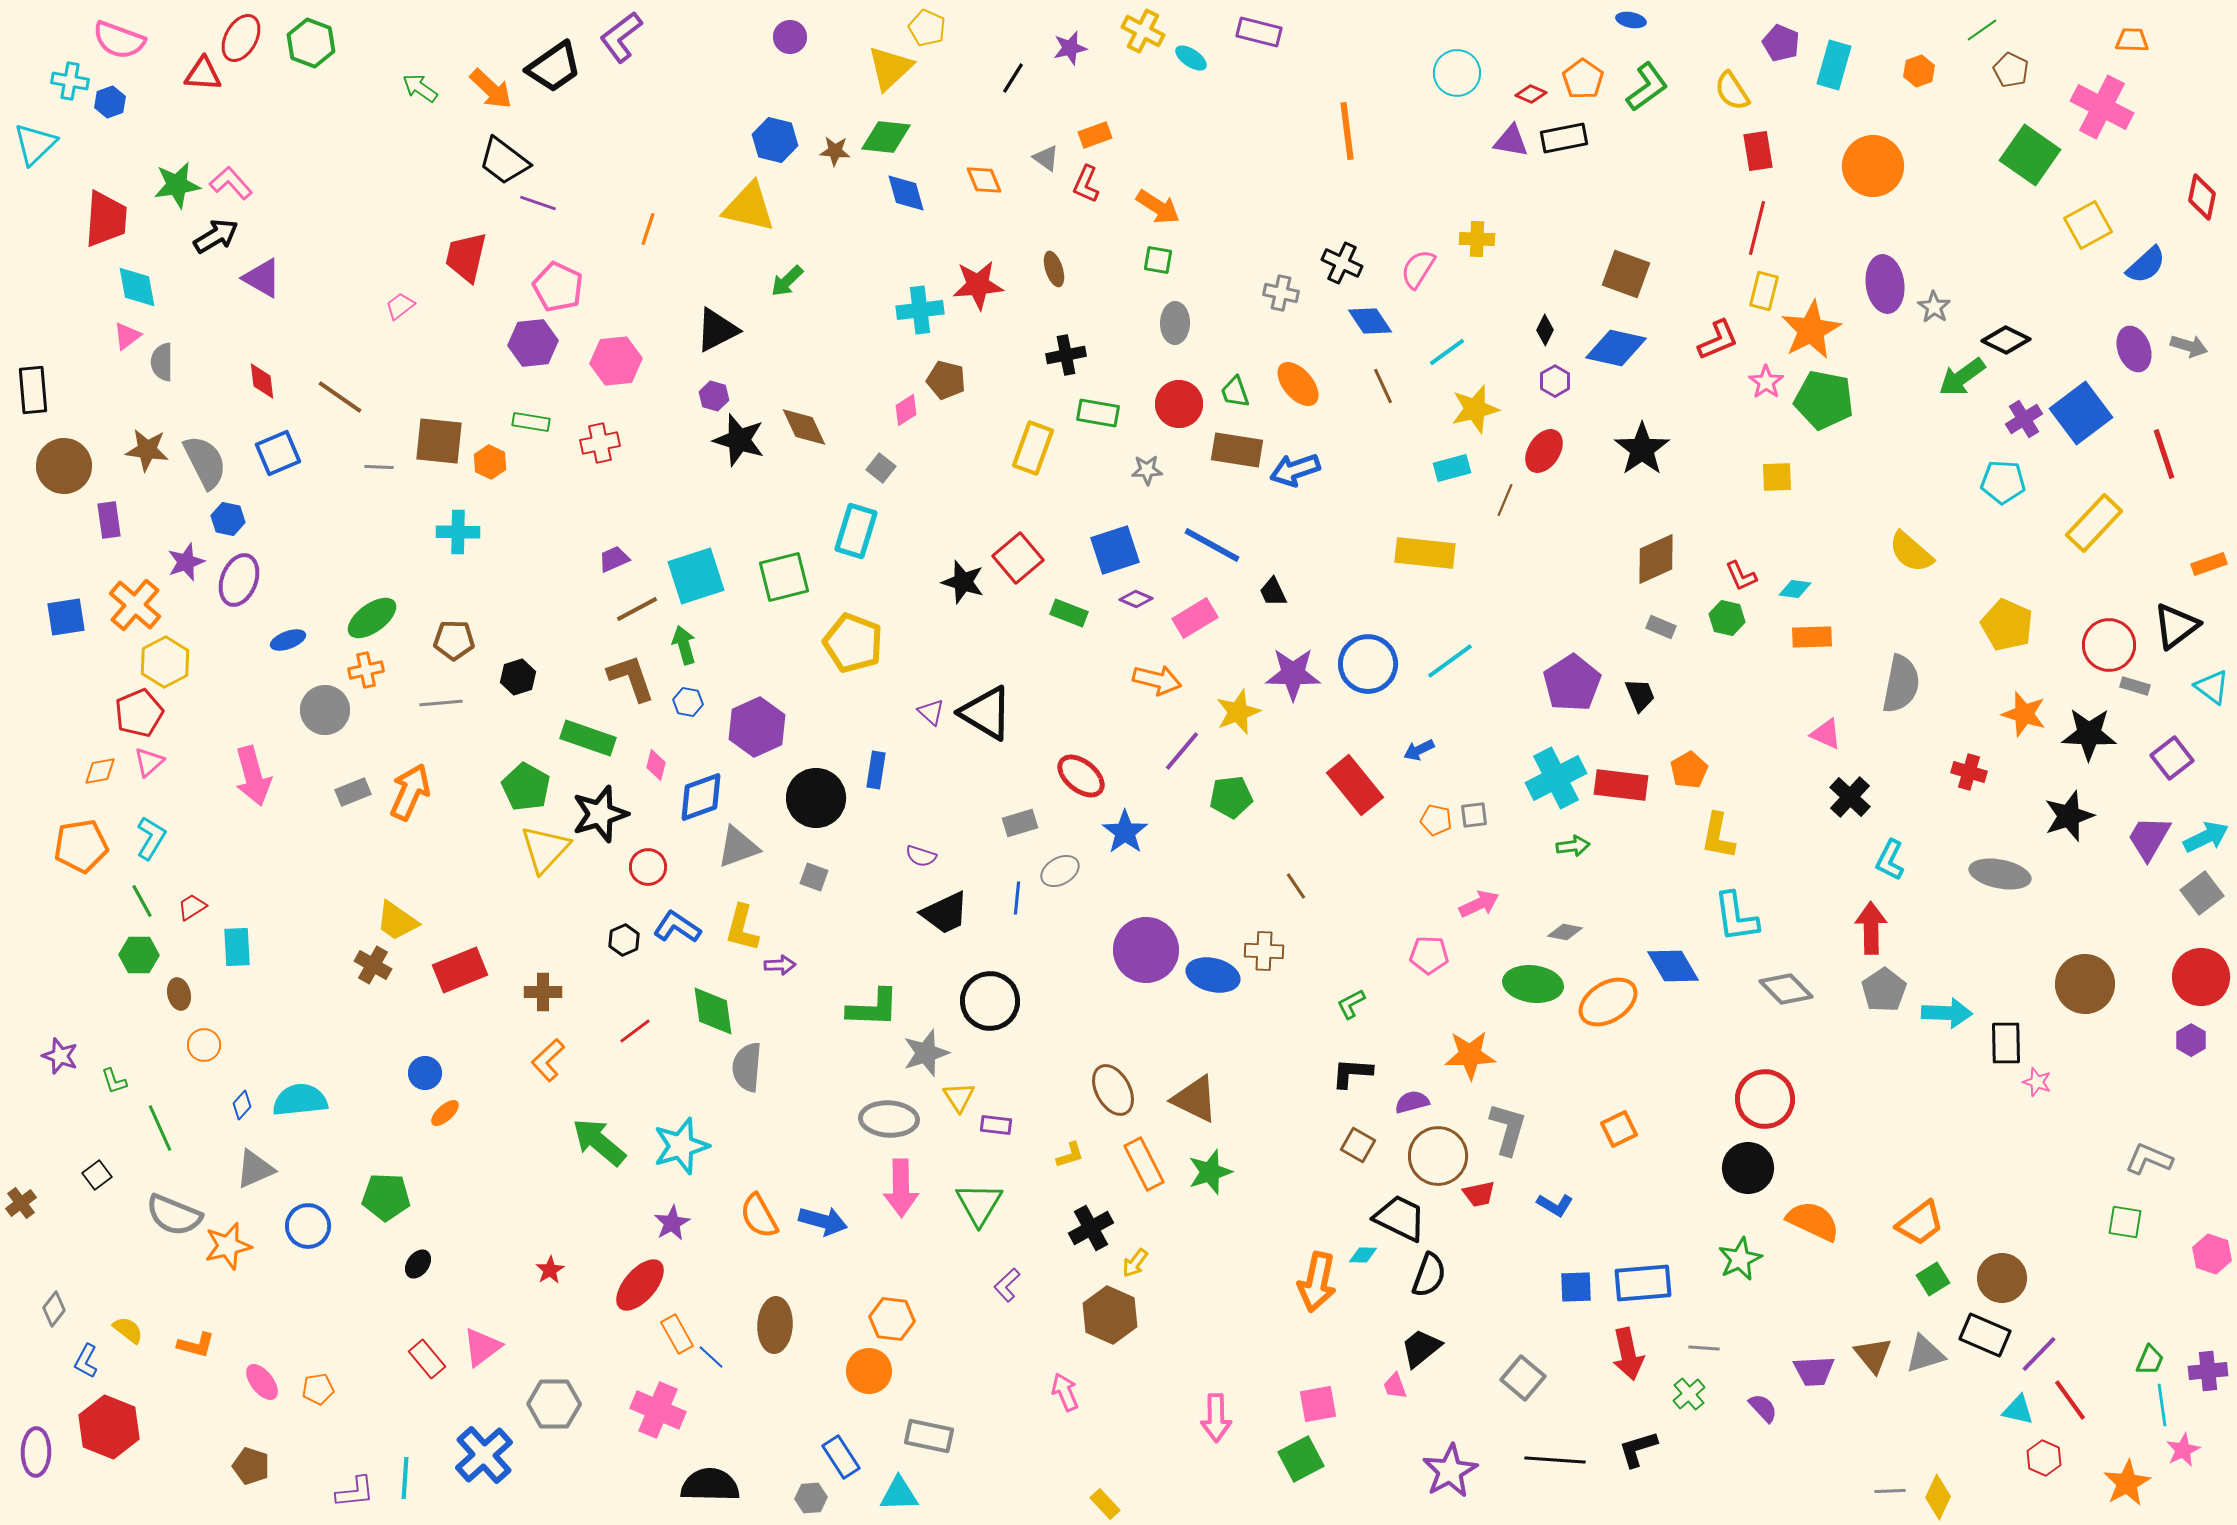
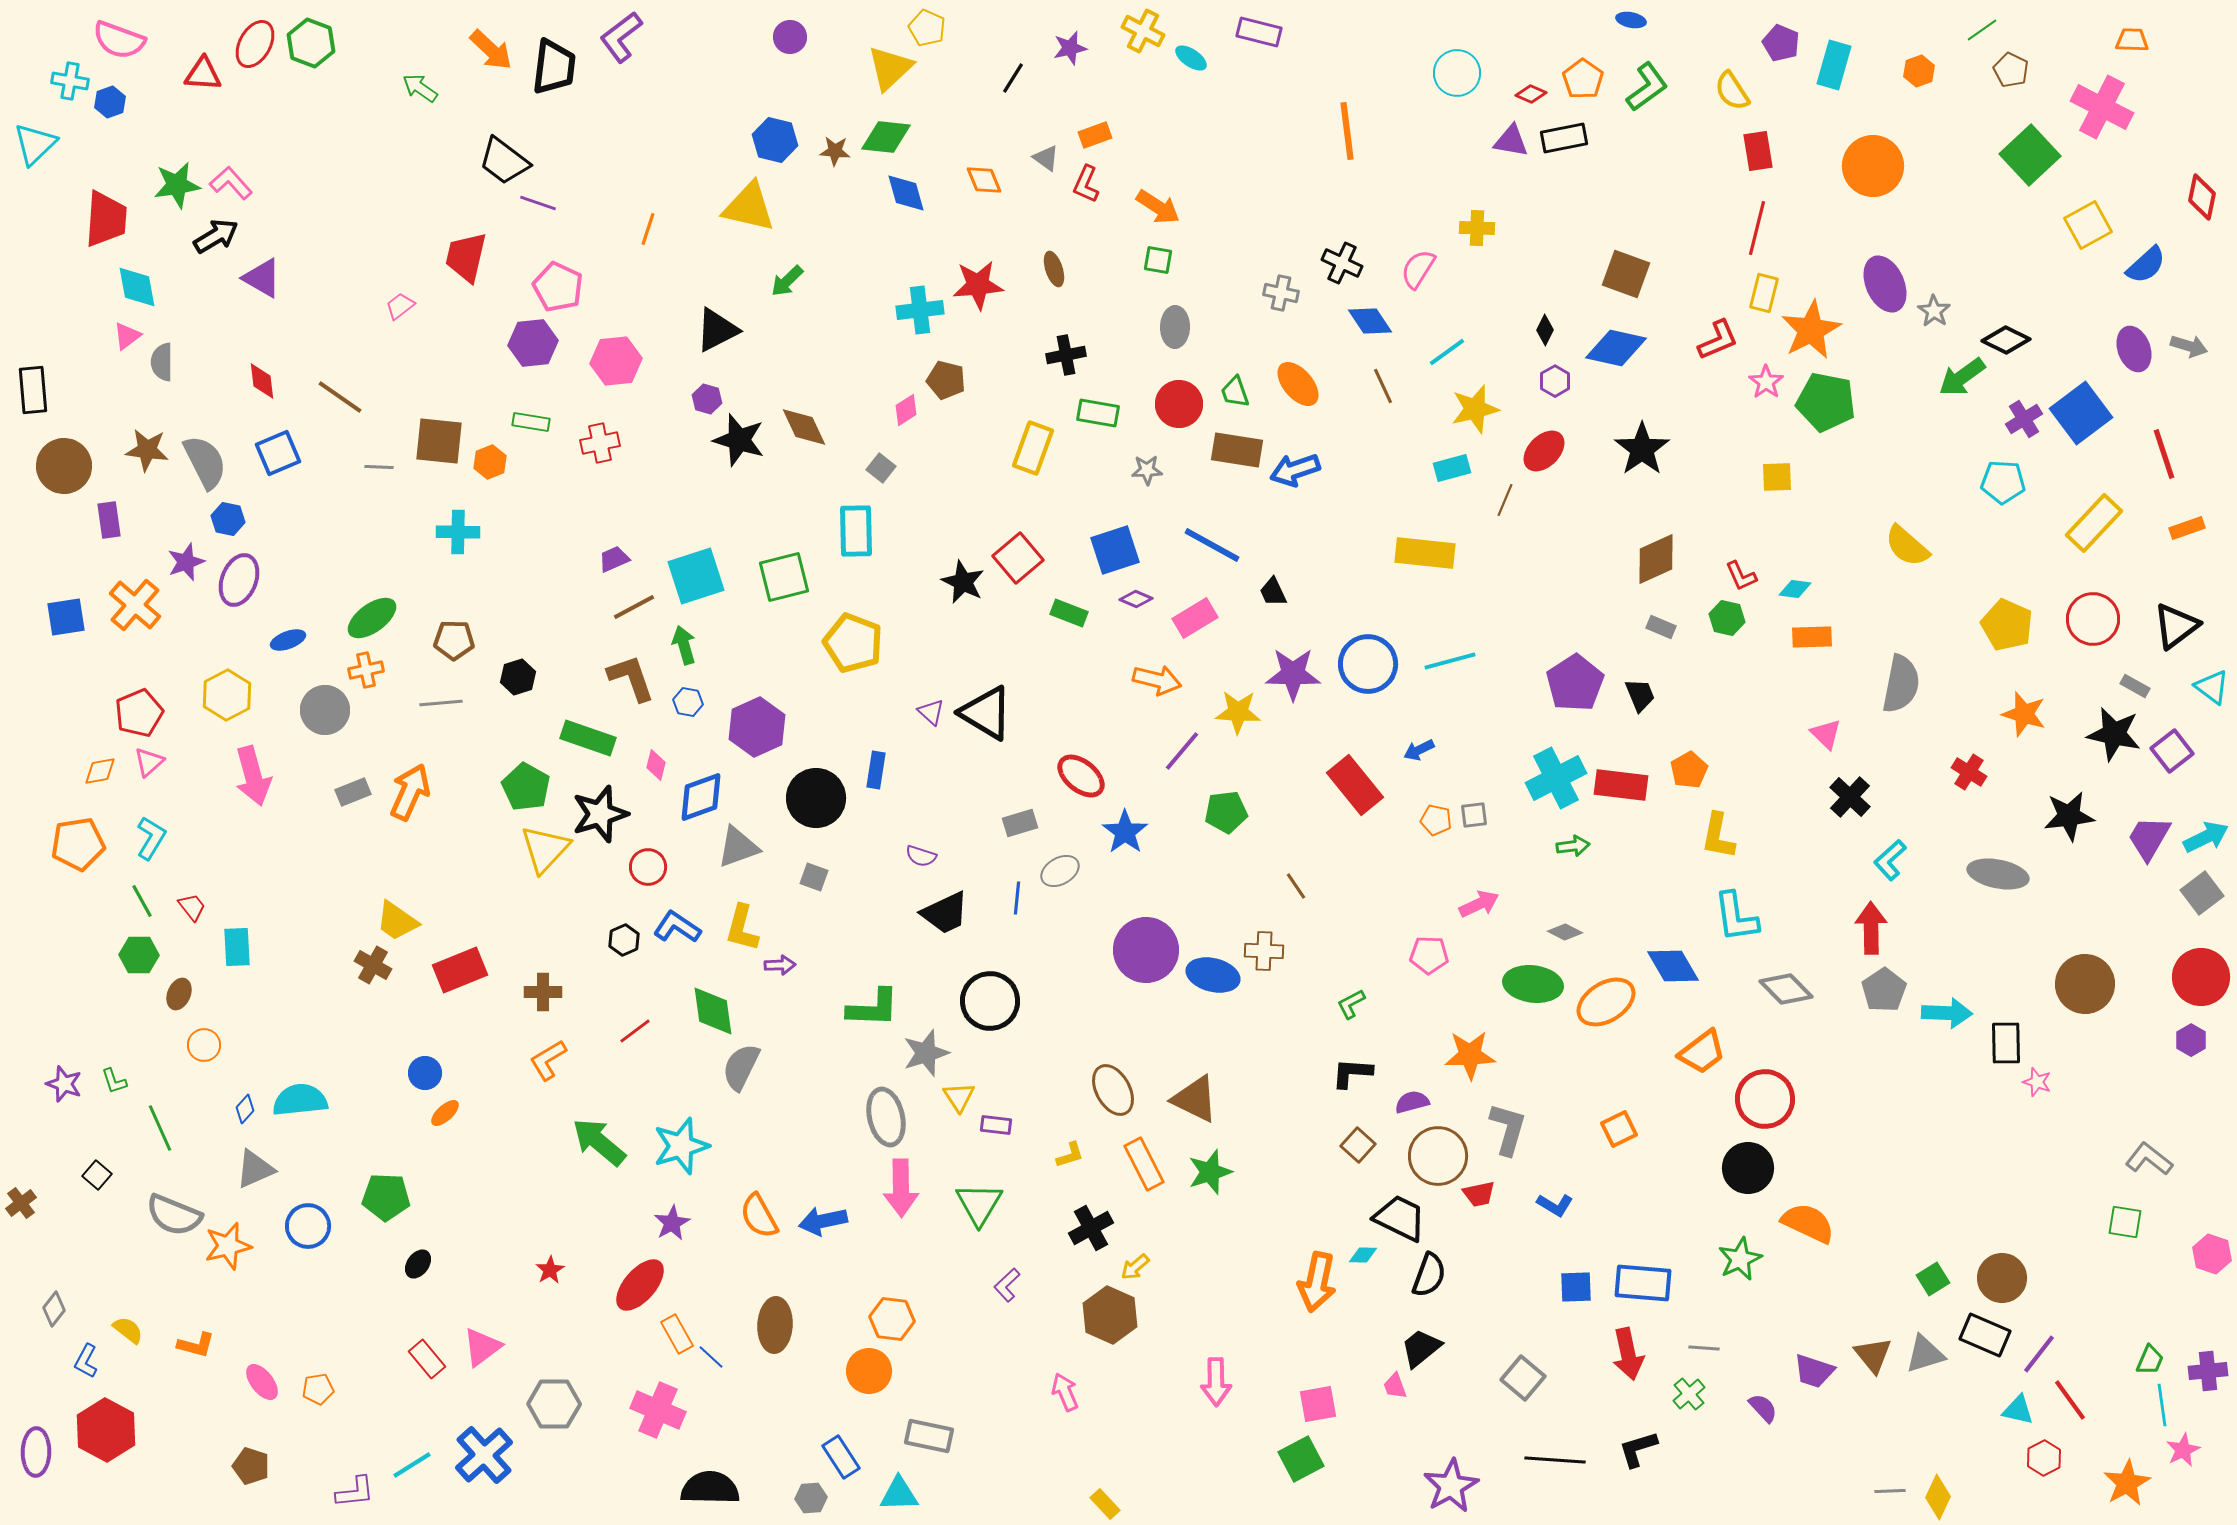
red ellipse at (241, 38): moved 14 px right, 6 px down
black trapezoid at (554, 67): rotated 48 degrees counterclockwise
orange arrow at (491, 89): moved 39 px up
green square at (2030, 155): rotated 12 degrees clockwise
yellow cross at (1477, 239): moved 11 px up
purple ellipse at (1885, 284): rotated 16 degrees counterclockwise
yellow rectangle at (1764, 291): moved 2 px down
gray star at (1934, 307): moved 4 px down
gray ellipse at (1175, 323): moved 4 px down
purple hexagon at (714, 396): moved 7 px left, 3 px down
green pentagon at (1824, 400): moved 2 px right, 2 px down
red ellipse at (1544, 451): rotated 12 degrees clockwise
orange hexagon at (490, 462): rotated 12 degrees clockwise
cyan rectangle at (856, 531): rotated 18 degrees counterclockwise
yellow semicircle at (1911, 552): moved 4 px left, 6 px up
orange rectangle at (2209, 564): moved 22 px left, 36 px up
black star at (963, 582): rotated 9 degrees clockwise
brown line at (637, 609): moved 3 px left, 2 px up
red circle at (2109, 645): moved 16 px left, 26 px up
cyan line at (1450, 661): rotated 21 degrees clockwise
yellow hexagon at (165, 662): moved 62 px right, 33 px down
purple pentagon at (1572, 683): moved 3 px right
gray rectangle at (2135, 686): rotated 12 degrees clockwise
yellow star at (1238, 712): rotated 24 degrees clockwise
pink triangle at (1826, 734): rotated 20 degrees clockwise
black star at (2089, 734): moved 25 px right; rotated 10 degrees clockwise
purple square at (2172, 758): moved 7 px up
red cross at (1969, 772): rotated 16 degrees clockwise
green pentagon at (1231, 797): moved 5 px left, 15 px down
black star at (2069, 816): rotated 12 degrees clockwise
orange pentagon at (81, 846): moved 3 px left, 2 px up
cyan L-shape at (1890, 860): rotated 21 degrees clockwise
gray ellipse at (2000, 874): moved 2 px left
red trapezoid at (192, 907): rotated 84 degrees clockwise
gray diamond at (1565, 932): rotated 16 degrees clockwise
brown ellipse at (179, 994): rotated 36 degrees clockwise
orange ellipse at (1608, 1002): moved 2 px left
purple star at (60, 1056): moved 4 px right, 28 px down
orange L-shape at (548, 1060): rotated 12 degrees clockwise
gray semicircle at (747, 1067): moved 6 px left; rotated 21 degrees clockwise
blue diamond at (242, 1105): moved 3 px right, 4 px down
gray ellipse at (889, 1119): moved 3 px left, 2 px up; rotated 74 degrees clockwise
brown square at (1358, 1145): rotated 12 degrees clockwise
gray L-shape at (2149, 1159): rotated 15 degrees clockwise
black square at (97, 1175): rotated 12 degrees counterclockwise
blue arrow at (823, 1221): rotated 153 degrees clockwise
orange semicircle at (1813, 1221): moved 5 px left, 2 px down
orange trapezoid at (1920, 1223): moved 218 px left, 171 px up
yellow arrow at (1135, 1263): moved 4 px down; rotated 12 degrees clockwise
blue rectangle at (1643, 1283): rotated 10 degrees clockwise
purple line at (2039, 1354): rotated 6 degrees counterclockwise
purple trapezoid at (1814, 1371): rotated 21 degrees clockwise
pink arrow at (1216, 1418): moved 36 px up
red hexagon at (109, 1427): moved 3 px left, 3 px down; rotated 6 degrees clockwise
red hexagon at (2044, 1458): rotated 8 degrees clockwise
purple star at (1450, 1471): moved 1 px right, 15 px down
cyan line at (405, 1478): moved 7 px right, 13 px up; rotated 54 degrees clockwise
black semicircle at (710, 1485): moved 3 px down
